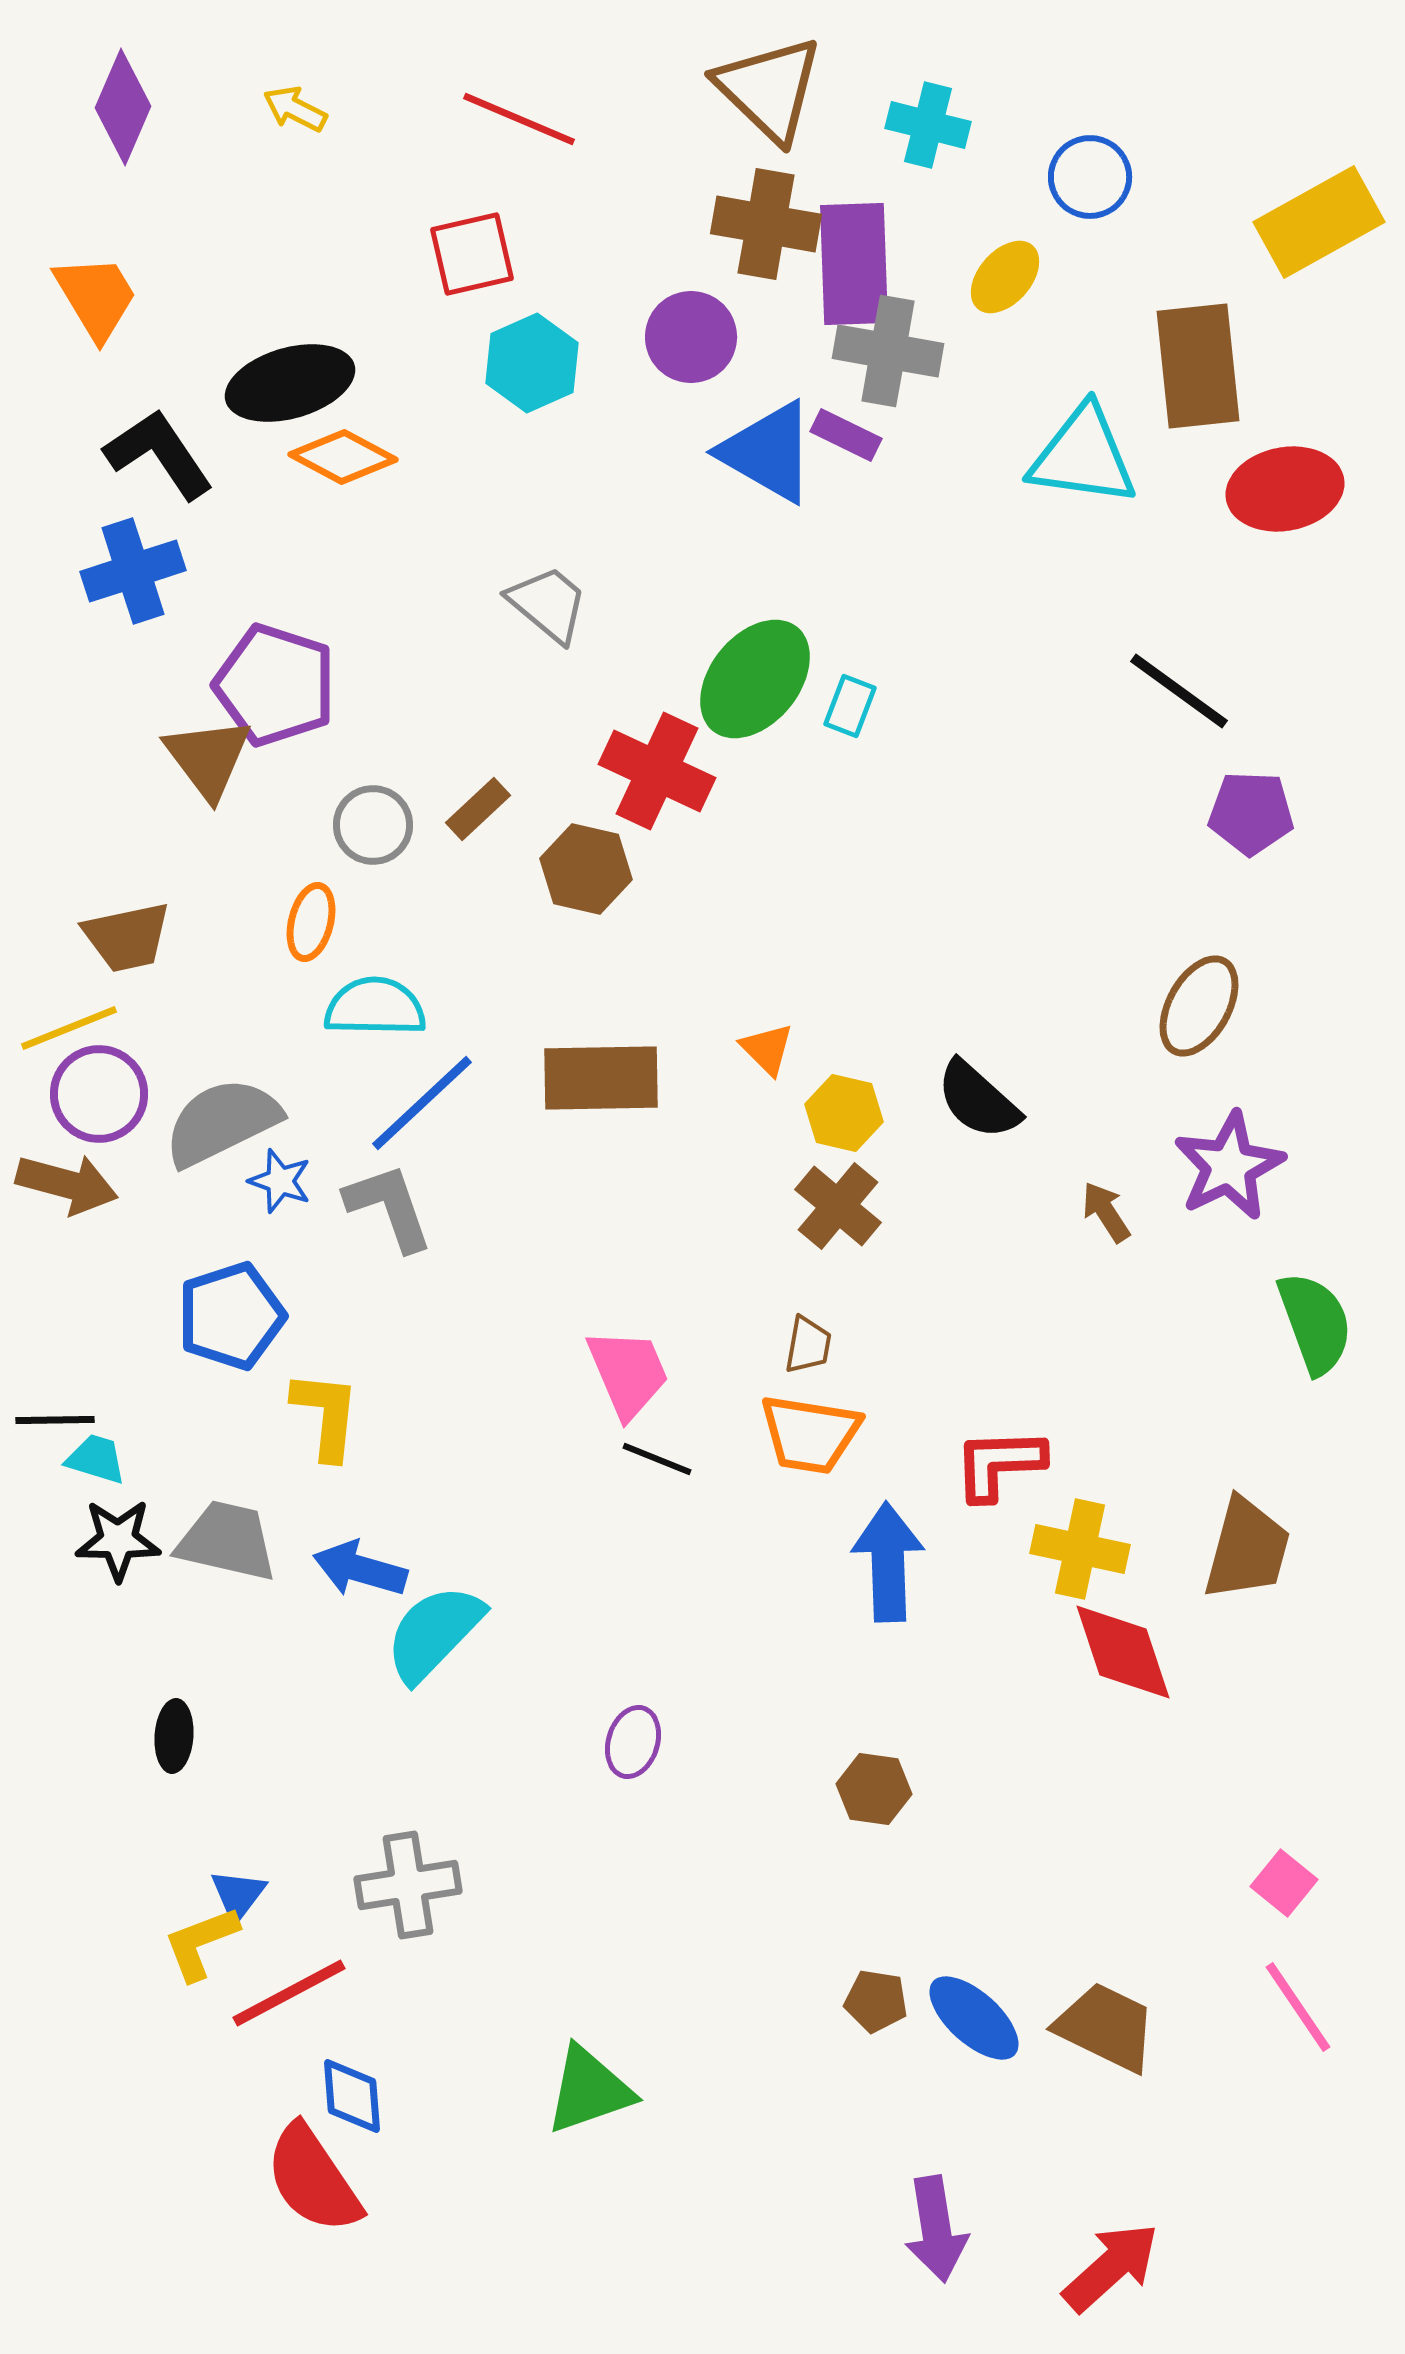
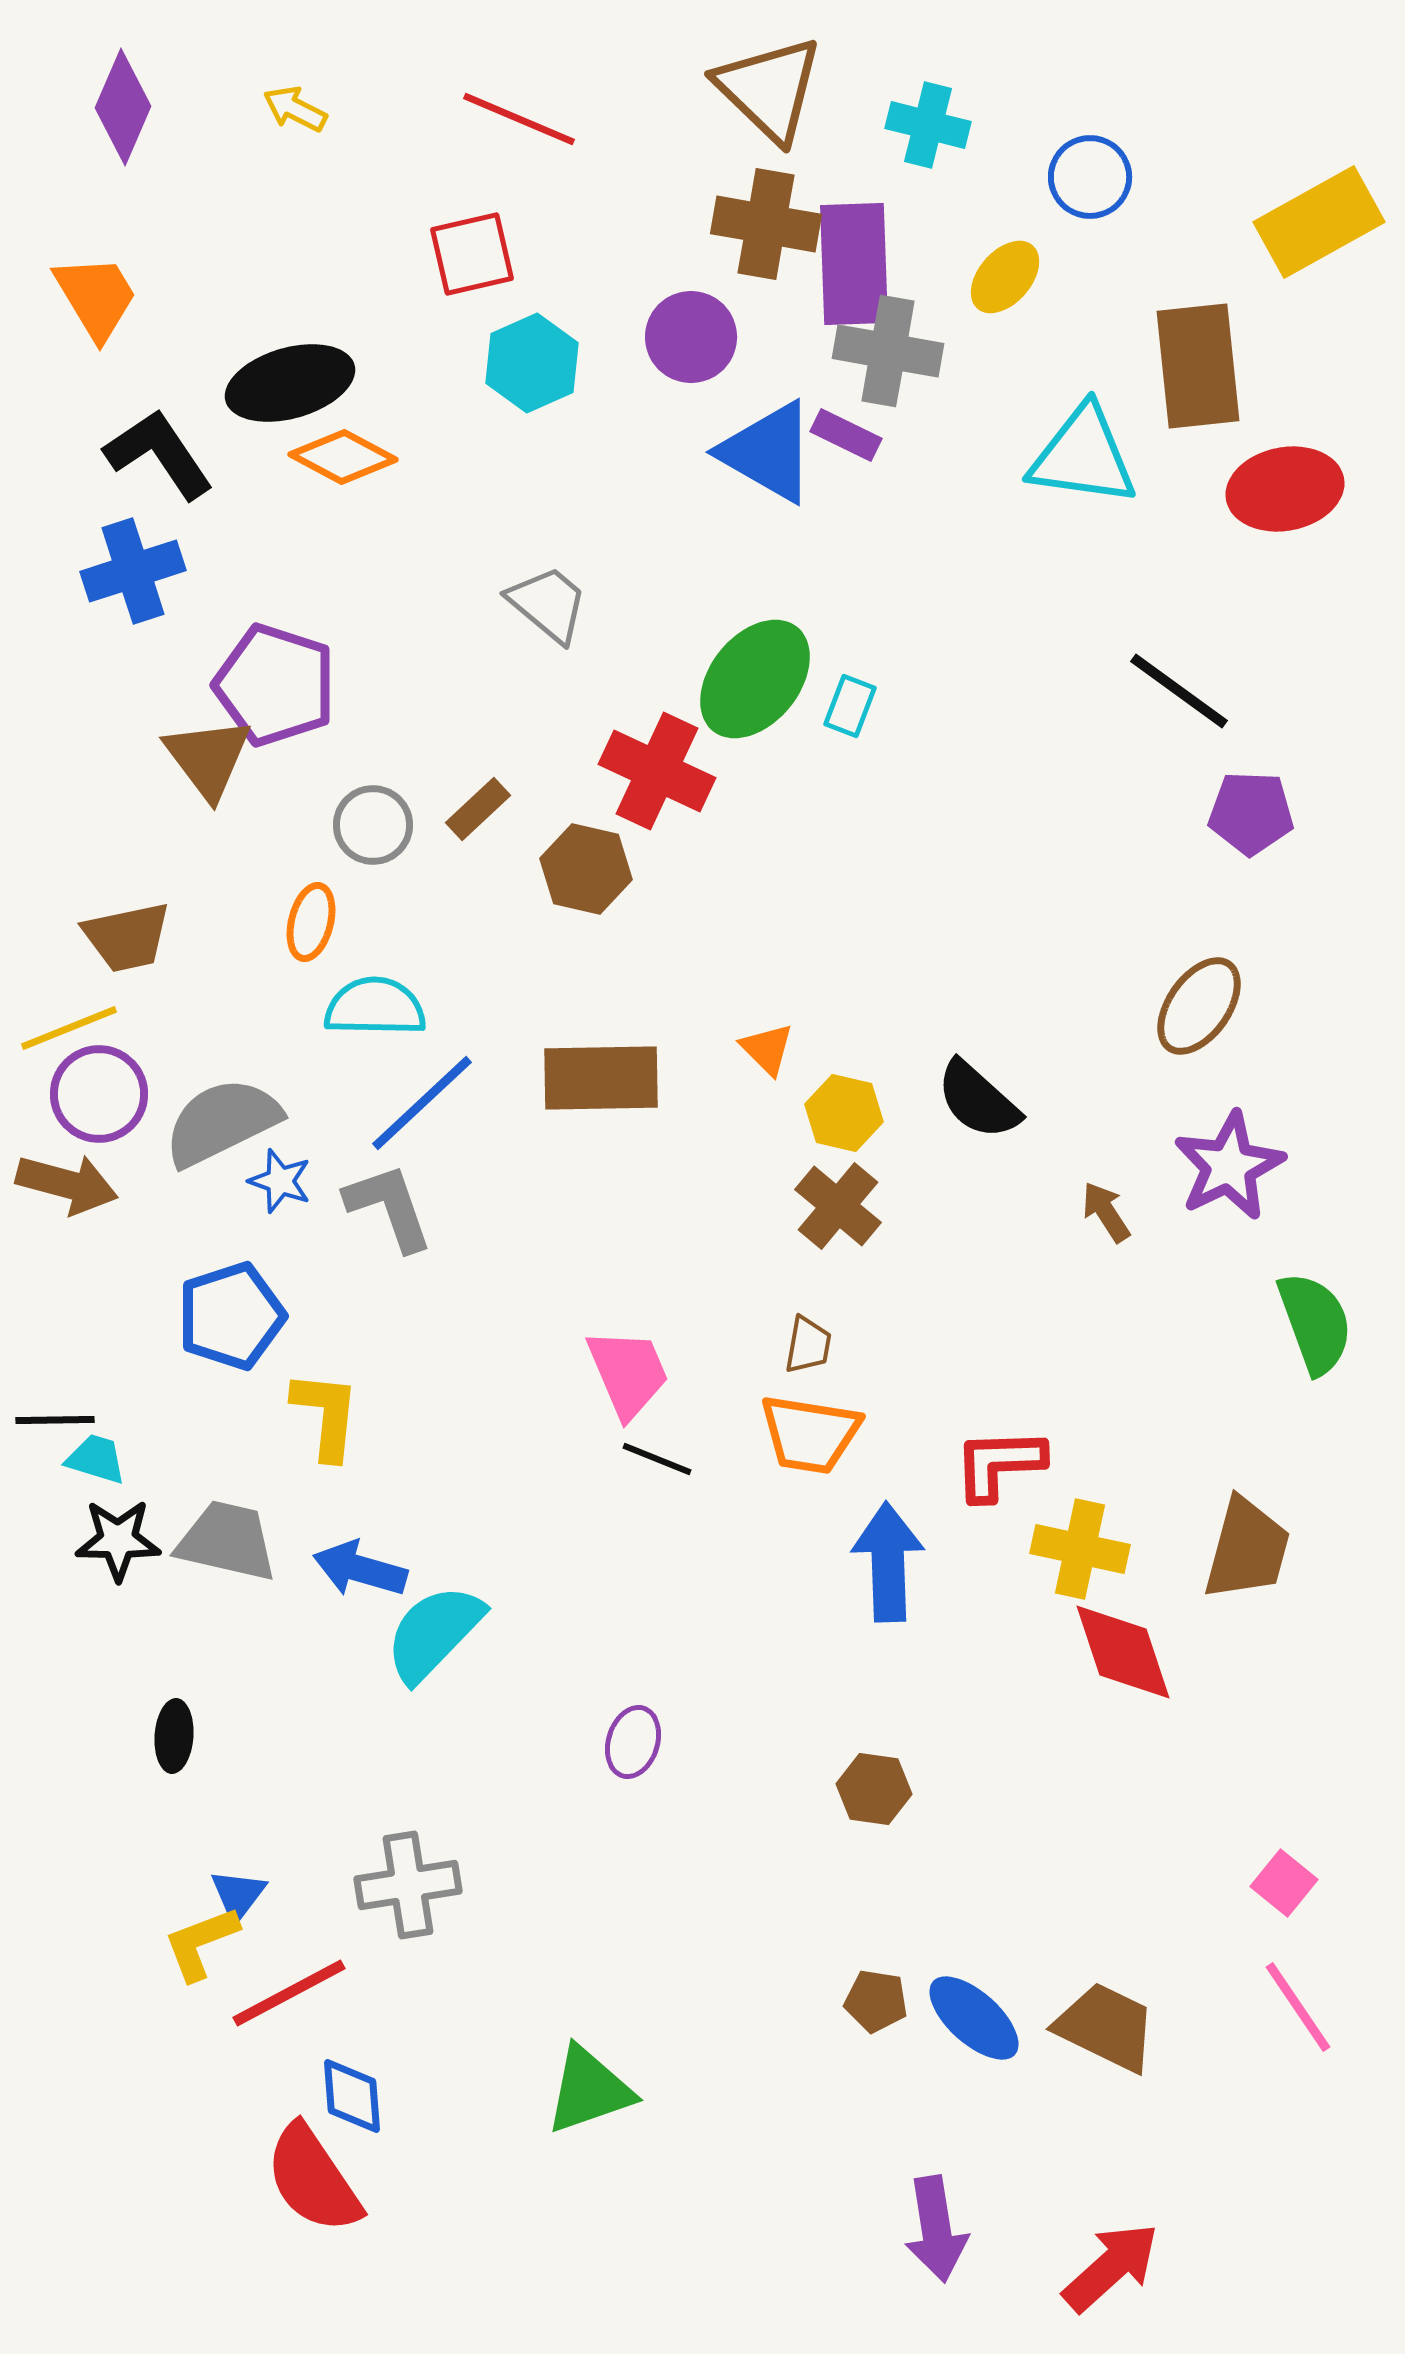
brown ellipse at (1199, 1006): rotated 6 degrees clockwise
